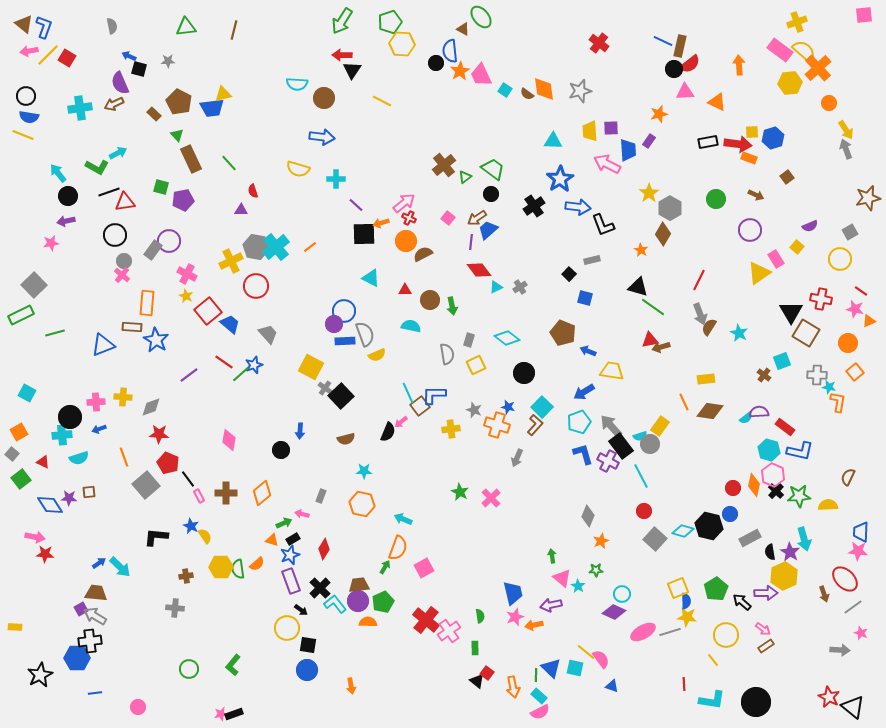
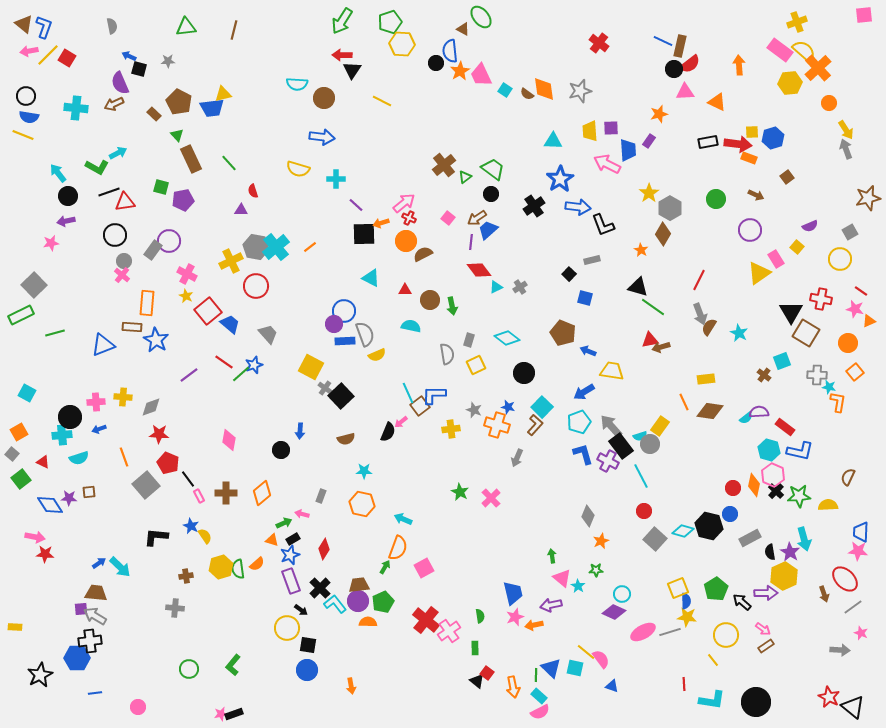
cyan cross at (80, 108): moved 4 px left; rotated 15 degrees clockwise
yellow hexagon at (221, 567): rotated 15 degrees counterclockwise
purple square at (81, 609): rotated 24 degrees clockwise
